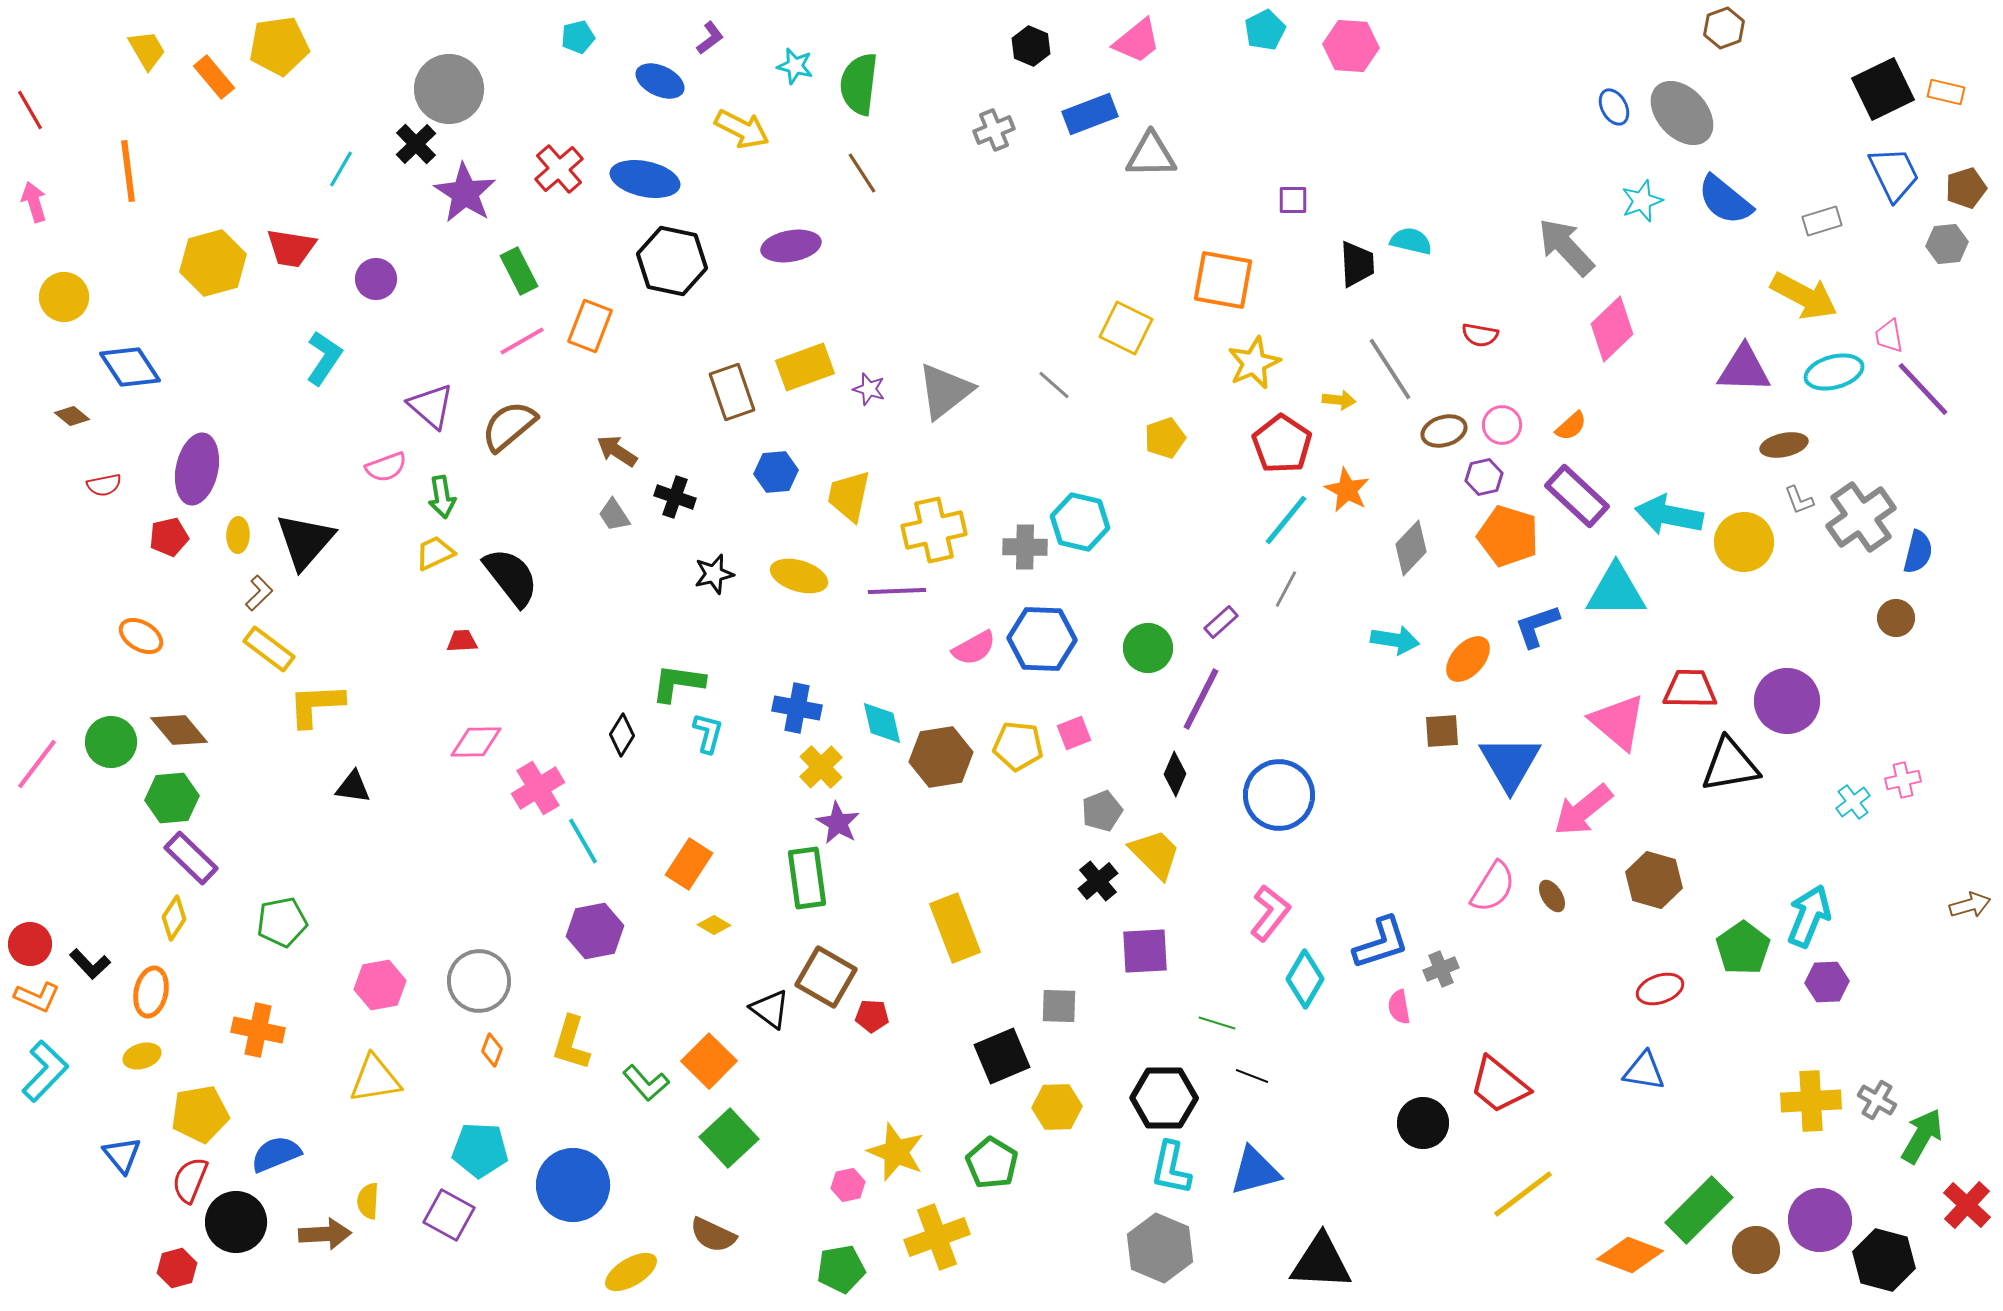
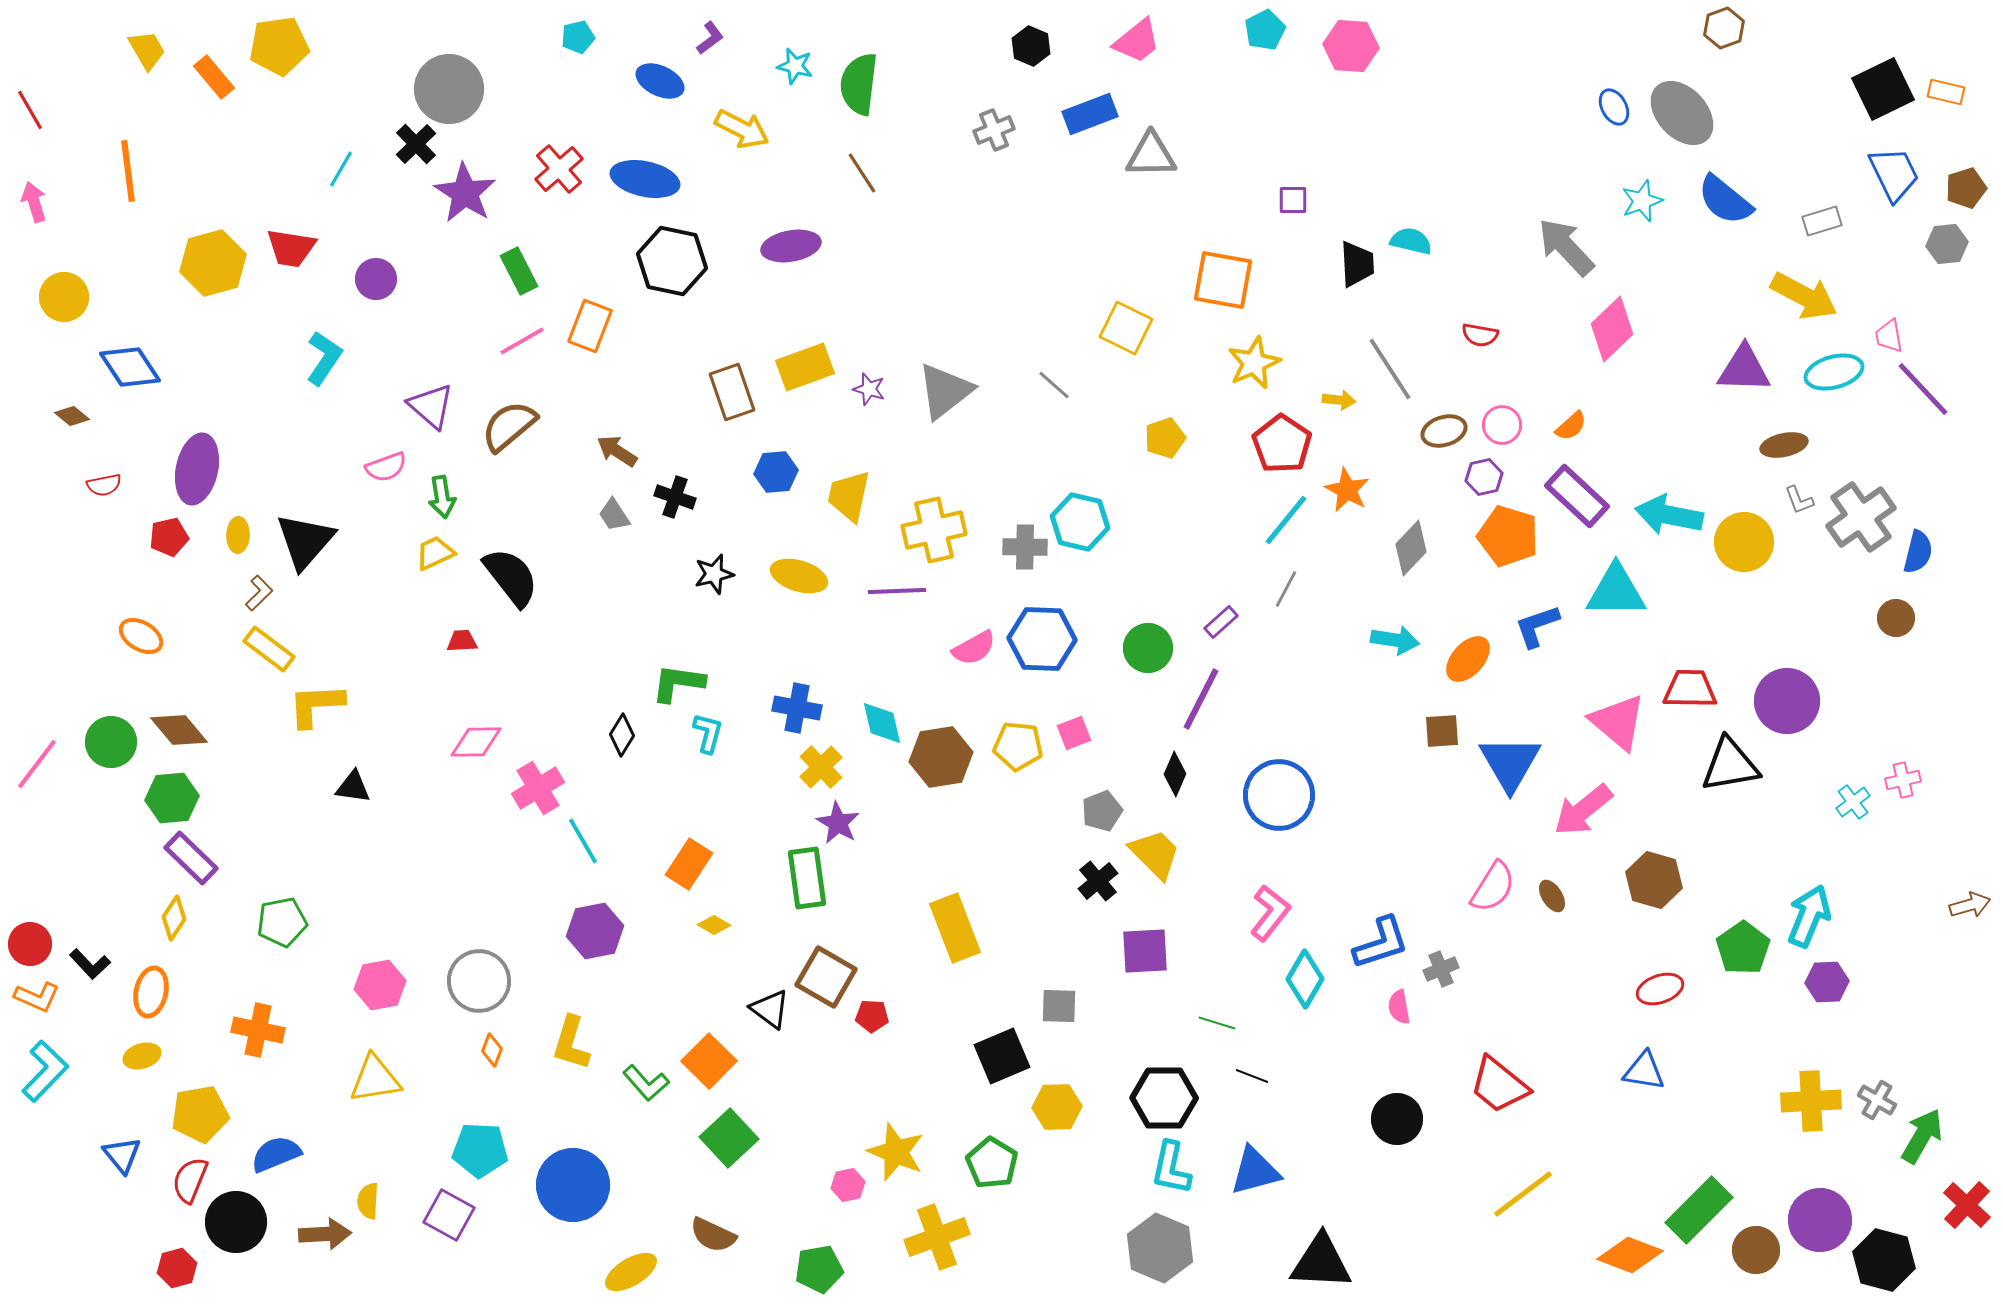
black circle at (1423, 1123): moved 26 px left, 4 px up
green pentagon at (841, 1269): moved 22 px left
